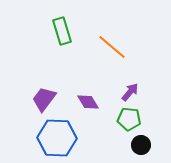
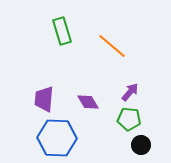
orange line: moved 1 px up
purple trapezoid: rotated 32 degrees counterclockwise
